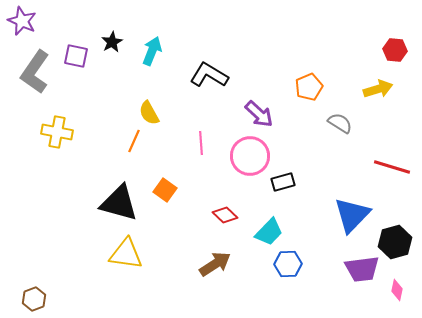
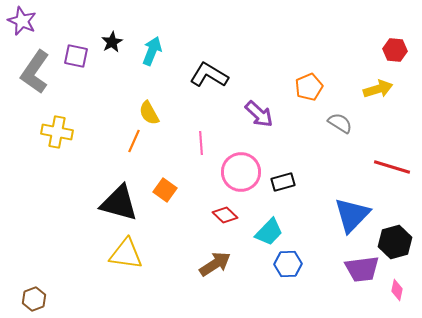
pink circle: moved 9 px left, 16 px down
